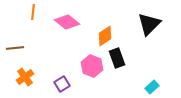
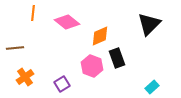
orange line: moved 1 px down
orange diamond: moved 5 px left; rotated 10 degrees clockwise
